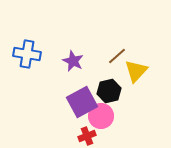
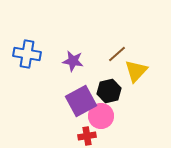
brown line: moved 2 px up
purple star: rotated 15 degrees counterclockwise
purple square: moved 1 px left, 1 px up
red cross: rotated 12 degrees clockwise
